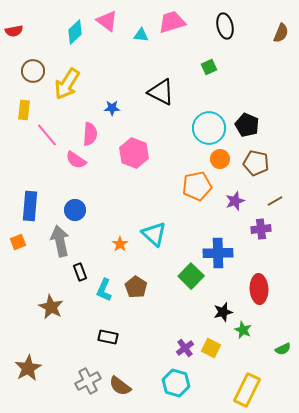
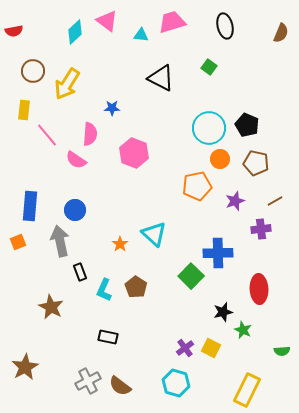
green square at (209, 67): rotated 28 degrees counterclockwise
black triangle at (161, 92): moved 14 px up
green semicircle at (283, 349): moved 1 px left, 2 px down; rotated 21 degrees clockwise
brown star at (28, 368): moved 3 px left, 1 px up
